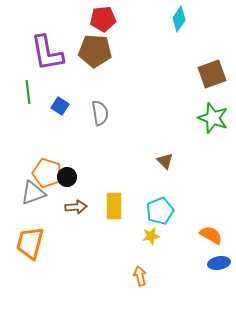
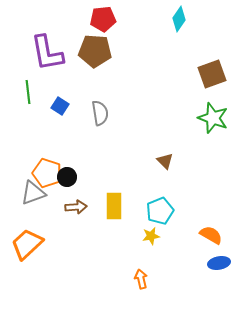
orange trapezoid: moved 3 px left, 1 px down; rotated 32 degrees clockwise
orange arrow: moved 1 px right, 3 px down
